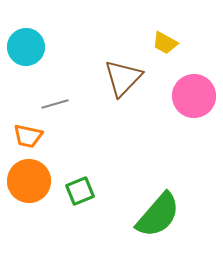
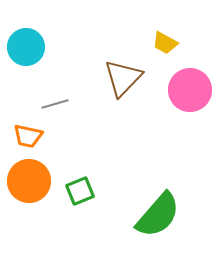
pink circle: moved 4 px left, 6 px up
